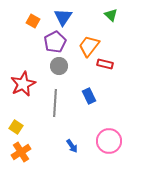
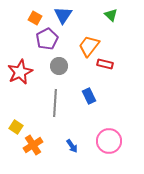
blue triangle: moved 2 px up
orange square: moved 2 px right, 3 px up
purple pentagon: moved 8 px left, 3 px up
red star: moved 3 px left, 12 px up
orange cross: moved 12 px right, 7 px up
